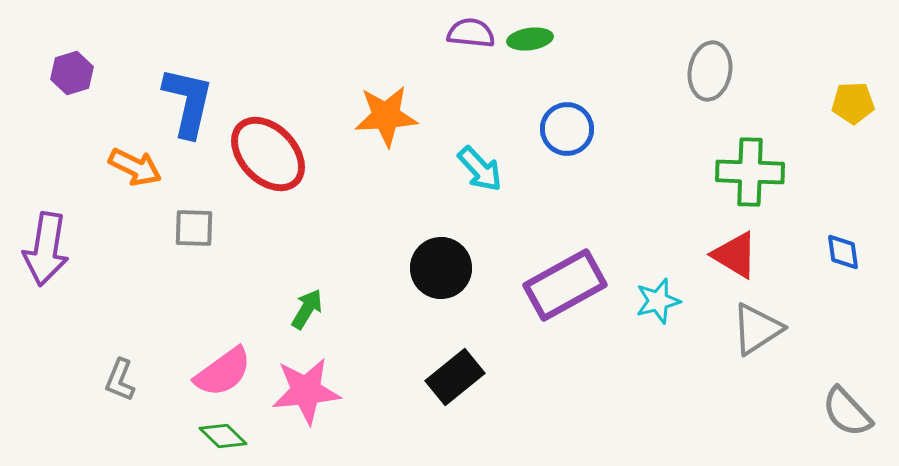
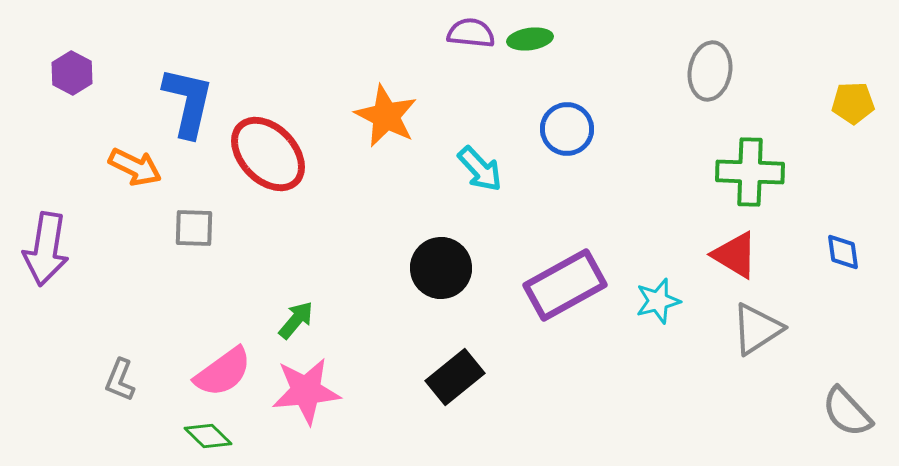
purple hexagon: rotated 15 degrees counterclockwise
orange star: rotated 30 degrees clockwise
green arrow: moved 11 px left, 11 px down; rotated 9 degrees clockwise
green diamond: moved 15 px left
